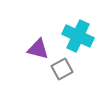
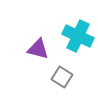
gray square: moved 8 px down; rotated 30 degrees counterclockwise
